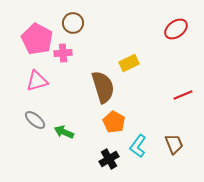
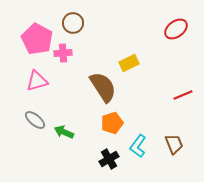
brown semicircle: rotated 16 degrees counterclockwise
orange pentagon: moved 2 px left, 1 px down; rotated 25 degrees clockwise
